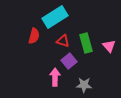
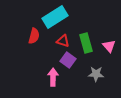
purple square: moved 1 px left, 1 px up; rotated 14 degrees counterclockwise
pink arrow: moved 2 px left
gray star: moved 12 px right, 11 px up
